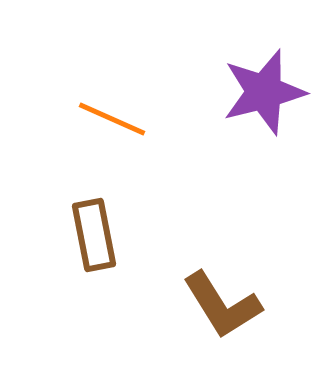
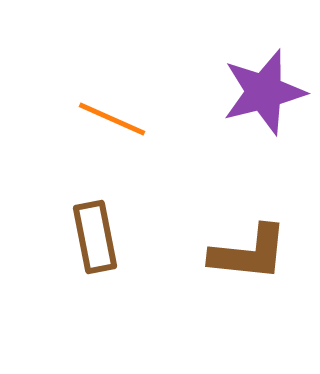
brown rectangle: moved 1 px right, 2 px down
brown L-shape: moved 27 px right, 52 px up; rotated 52 degrees counterclockwise
